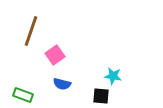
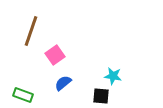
blue semicircle: moved 1 px right, 1 px up; rotated 126 degrees clockwise
